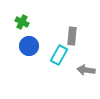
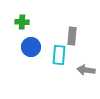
green cross: rotated 24 degrees counterclockwise
blue circle: moved 2 px right, 1 px down
cyan rectangle: rotated 24 degrees counterclockwise
